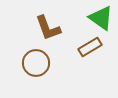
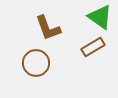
green triangle: moved 1 px left, 1 px up
brown rectangle: moved 3 px right
